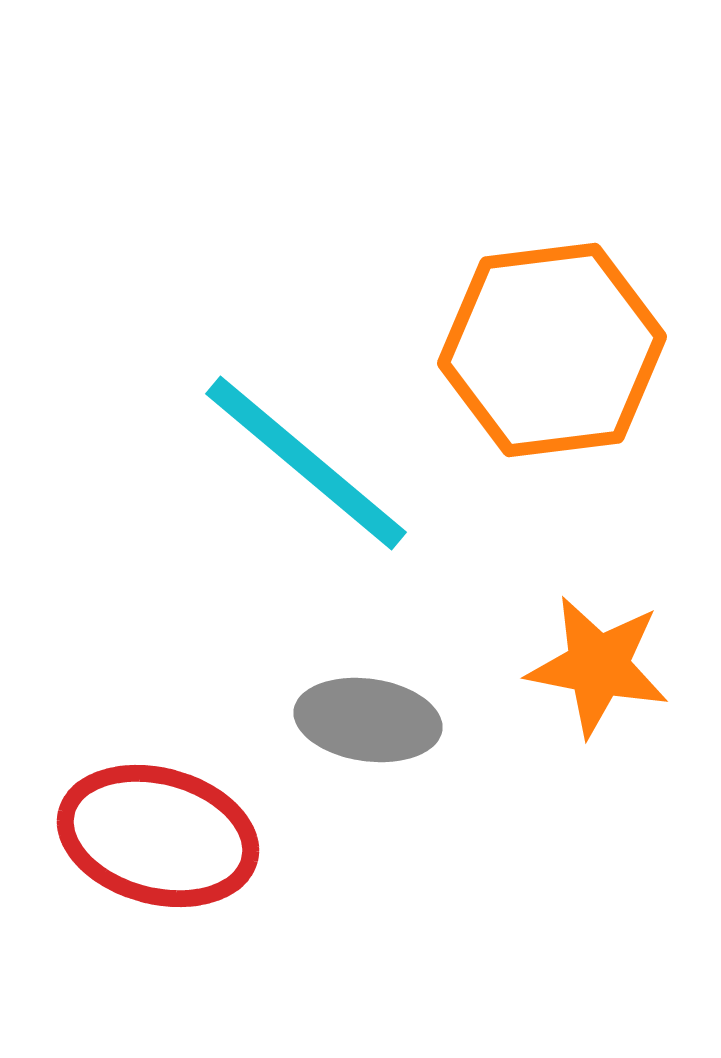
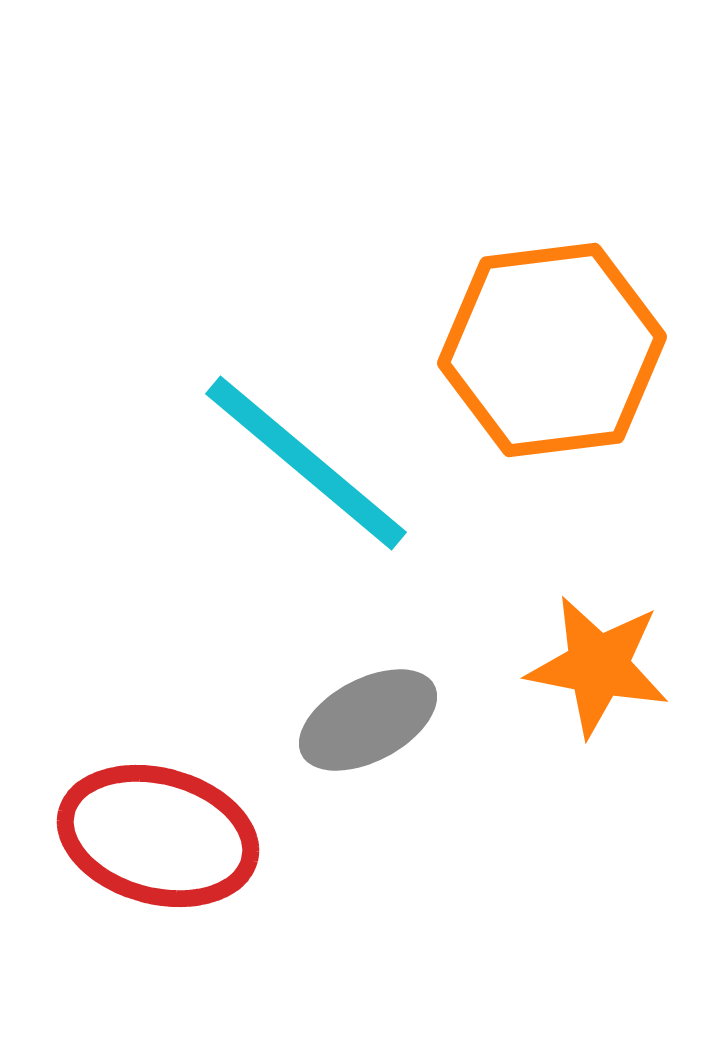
gray ellipse: rotated 36 degrees counterclockwise
